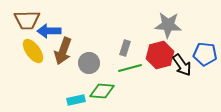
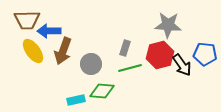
gray circle: moved 2 px right, 1 px down
